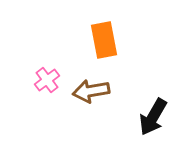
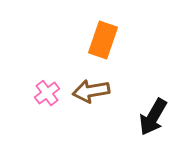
orange rectangle: moved 1 px left; rotated 30 degrees clockwise
pink cross: moved 13 px down
